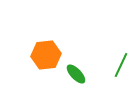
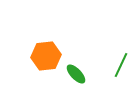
orange hexagon: moved 1 px down
